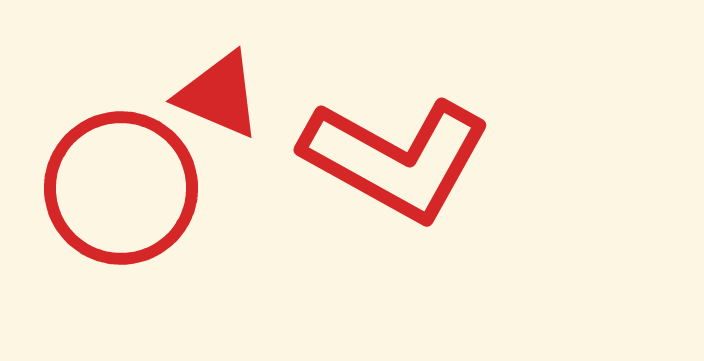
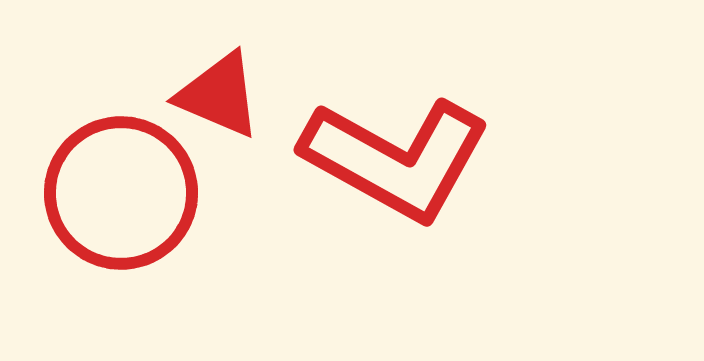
red circle: moved 5 px down
